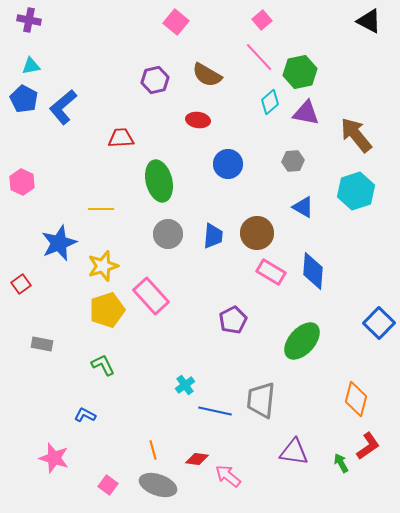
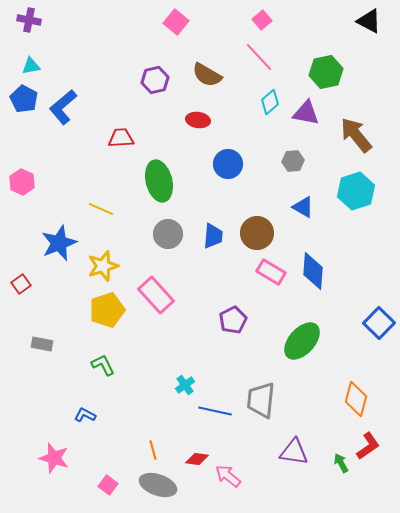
green hexagon at (300, 72): moved 26 px right
yellow line at (101, 209): rotated 25 degrees clockwise
pink rectangle at (151, 296): moved 5 px right, 1 px up
